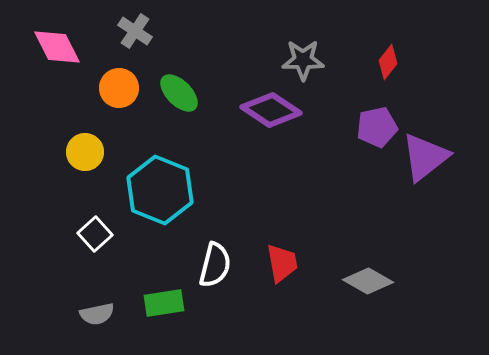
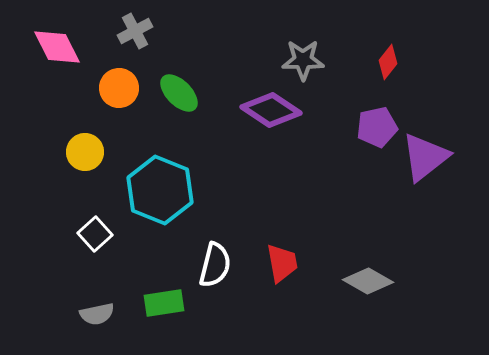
gray cross: rotated 28 degrees clockwise
